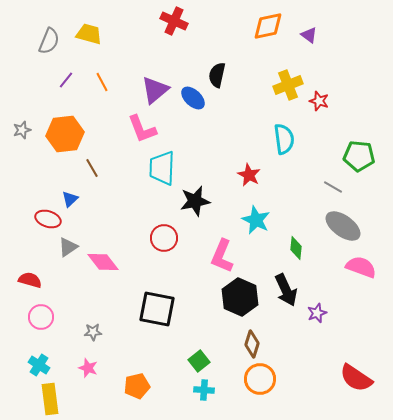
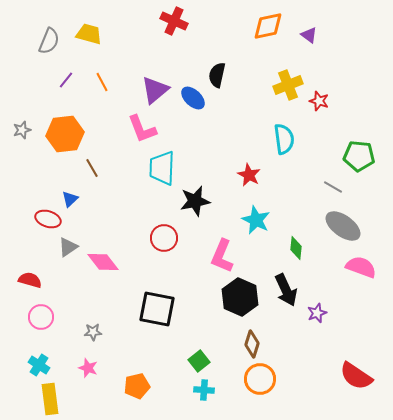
red semicircle at (356, 378): moved 2 px up
